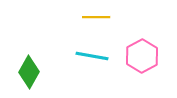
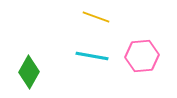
yellow line: rotated 20 degrees clockwise
pink hexagon: rotated 24 degrees clockwise
